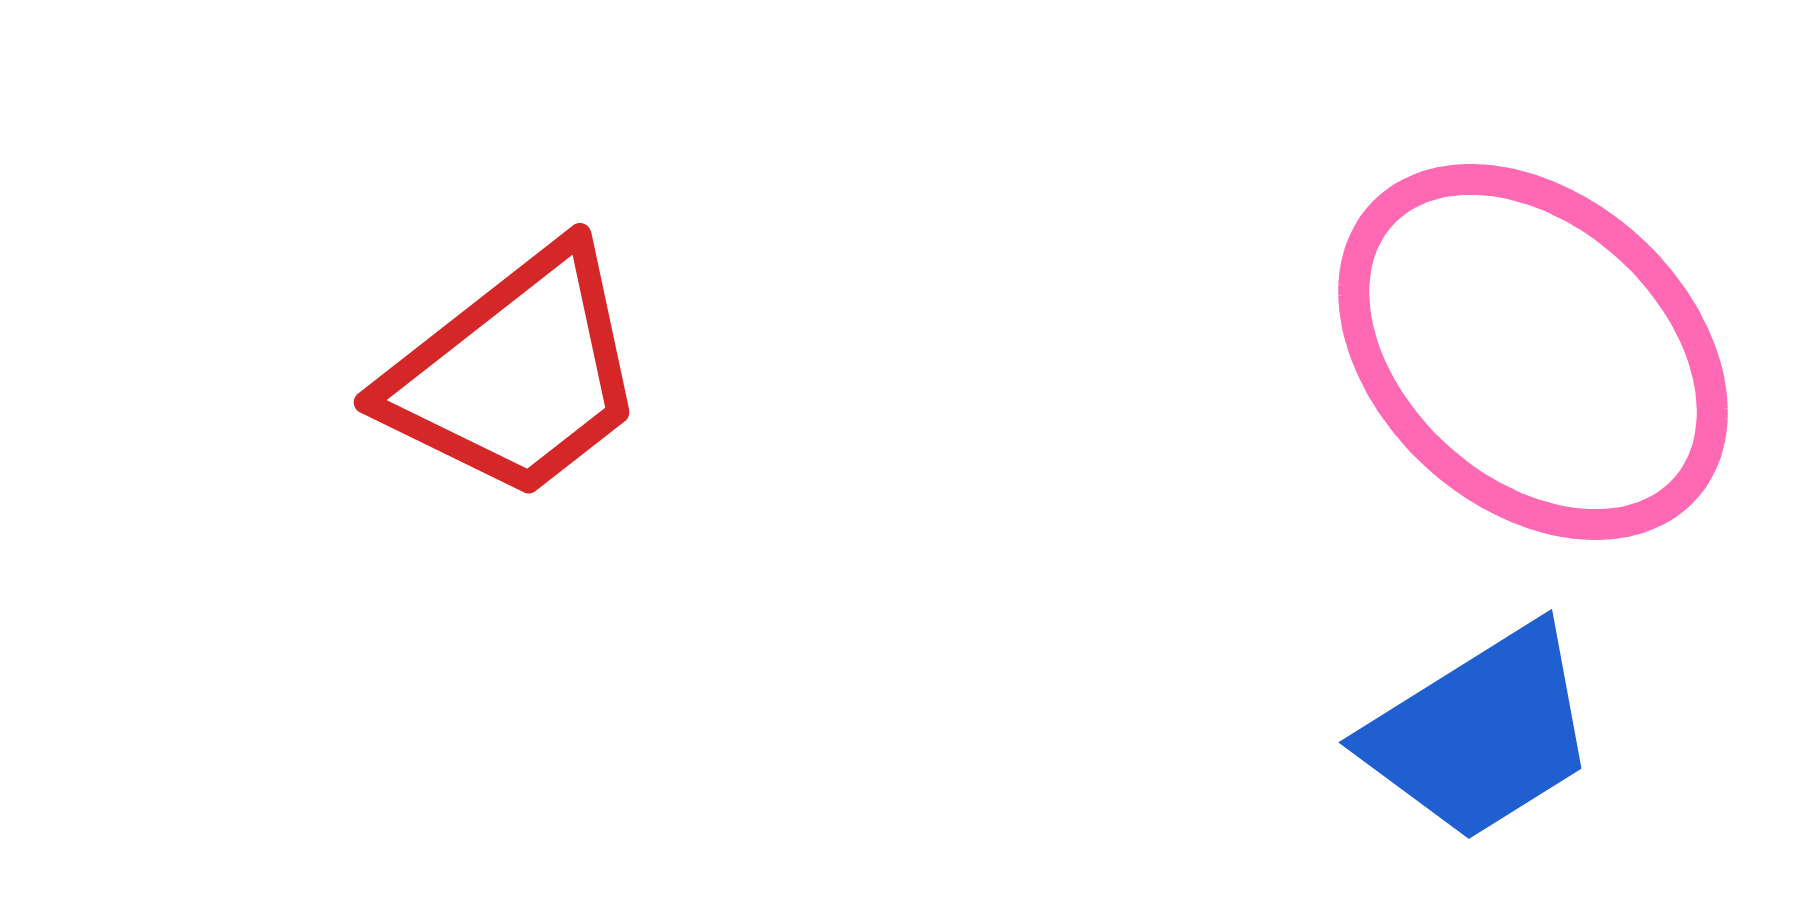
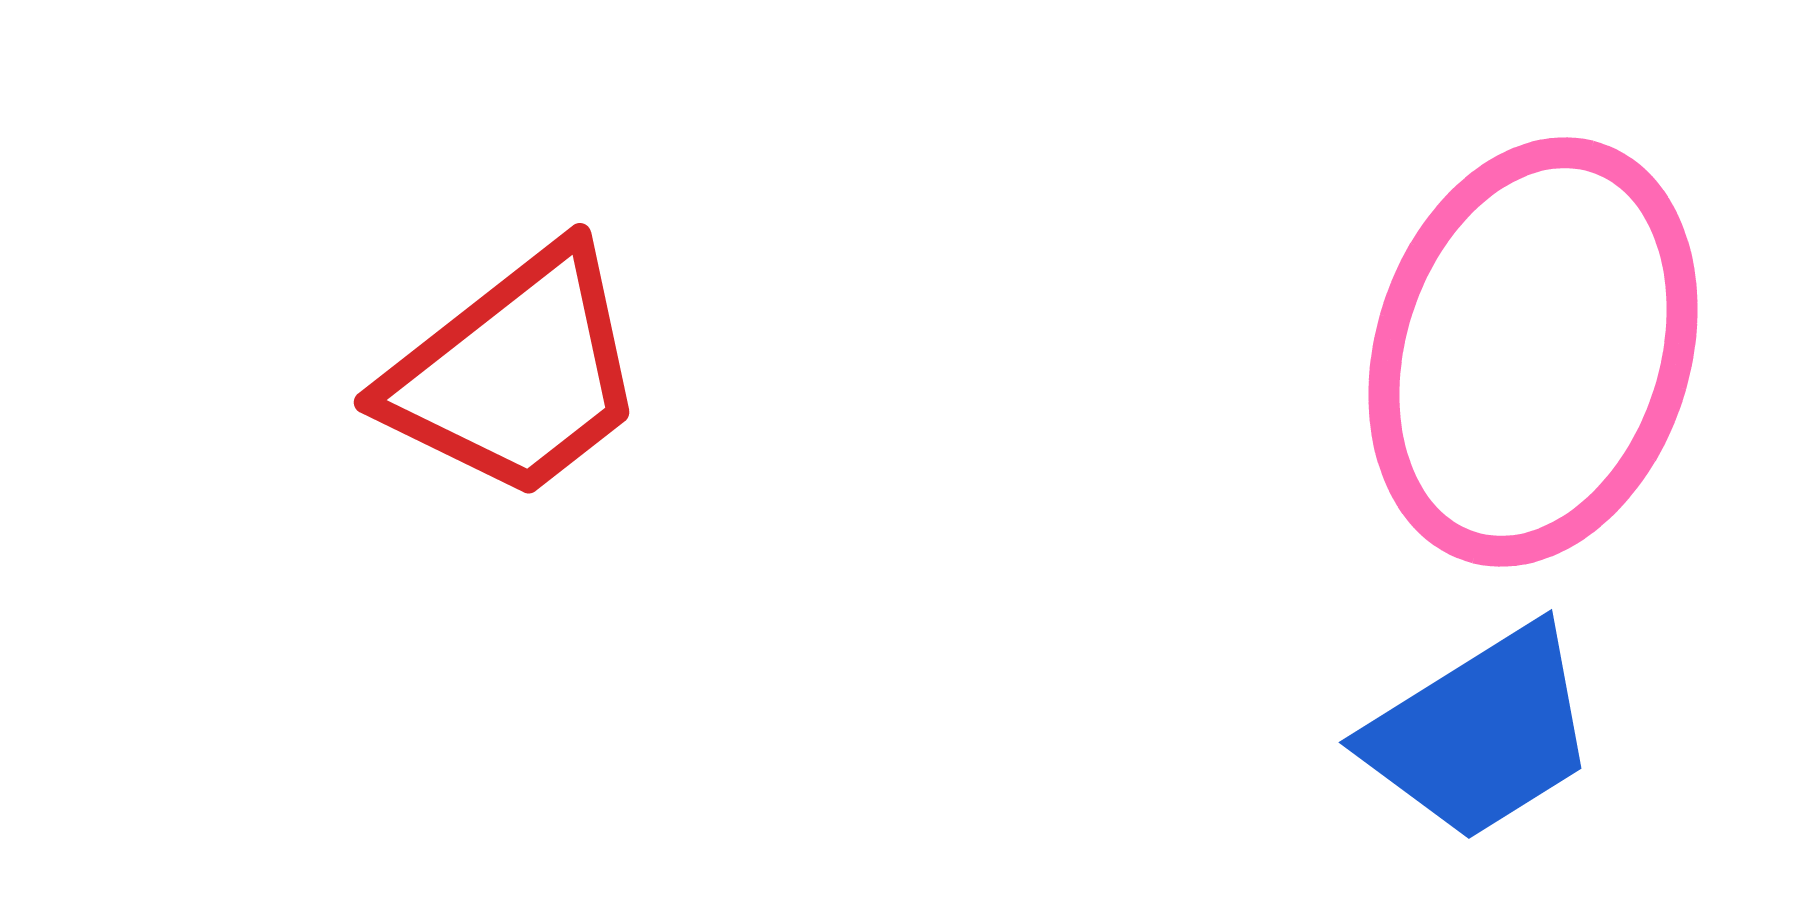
pink ellipse: rotated 66 degrees clockwise
